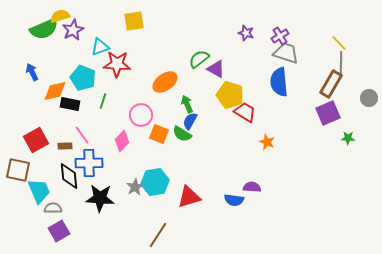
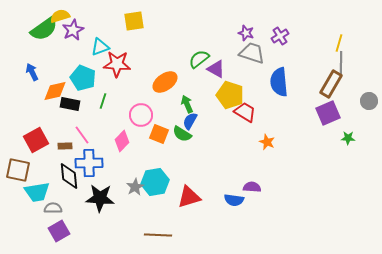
green semicircle at (44, 29): rotated 12 degrees counterclockwise
yellow line at (339, 43): rotated 60 degrees clockwise
gray trapezoid at (286, 53): moved 34 px left
gray circle at (369, 98): moved 3 px down
cyan trapezoid at (39, 191): moved 2 px left, 1 px down; rotated 104 degrees clockwise
brown line at (158, 235): rotated 60 degrees clockwise
